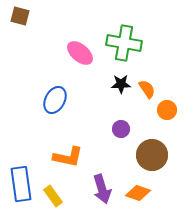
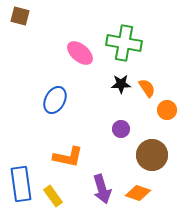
orange semicircle: moved 1 px up
